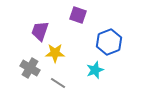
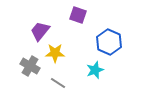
purple trapezoid: rotated 20 degrees clockwise
blue hexagon: rotated 15 degrees counterclockwise
gray cross: moved 2 px up
